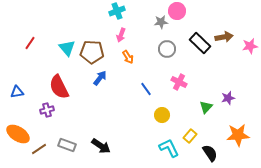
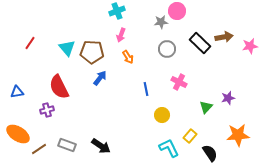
blue line: rotated 24 degrees clockwise
